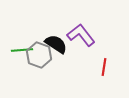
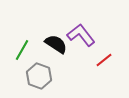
green line: rotated 55 degrees counterclockwise
gray hexagon: moved 21 px down
red line: moved 7 px up; rotated 42 degrees clockwise
